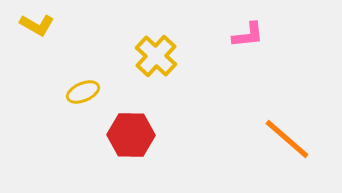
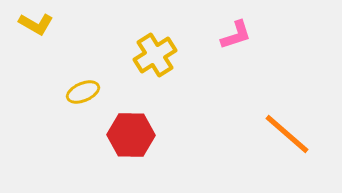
yellow L-shape: moved 1 px left, 1 px up
pink L-shape: moved 12 px left; rotated 12 degrees counterclockwise
yellow cross: moved 1 px left, 1 px up; rotated 15 degrees clockwise
orange line: moved 5 px up
